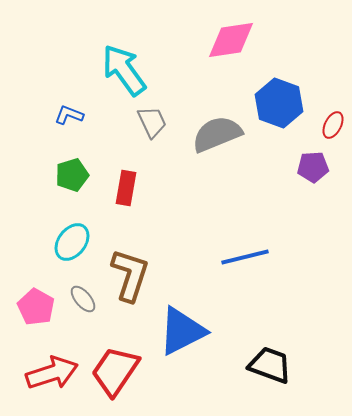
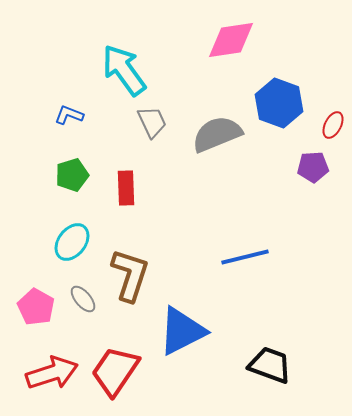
red rectangle: rotated 12 degrees counterclockwise
